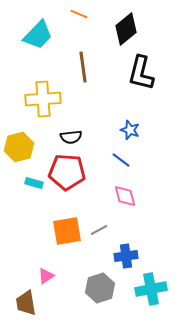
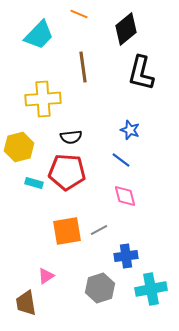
cyan trapezoid: moved 1 px right
